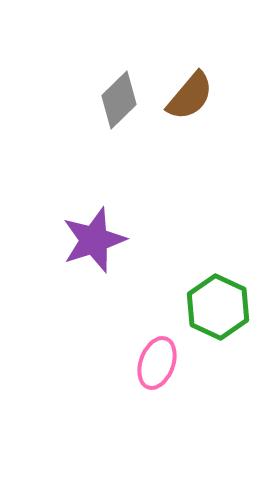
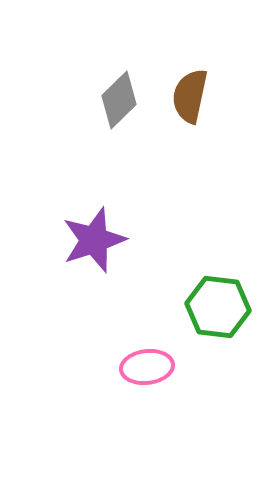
brown semicircle: rotated 152 degrees clockwise
green hexagon: rotated 18 degrees counterclockwise
pink ellipse: moved 10 px left, 4 px down; rotated 63 degrees clockwise
